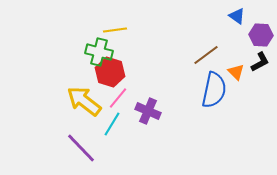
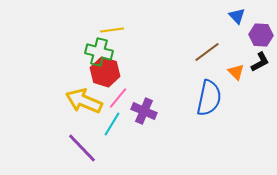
blue triangle: rotated 12 degrees clockwise
yellow line: moved 3 px left
brown line: moved 1 px right, 3 px up
red hexagon: moved 5 px left
blue semicircle: moved 5 px left, 8 px down
yellow arrow: rotated 15 degrees counterclockwise
purple cross: moved 4 px left
purple line: moved 1 px right
